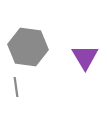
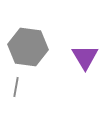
gray line: rotated 18 degrees clockwise
